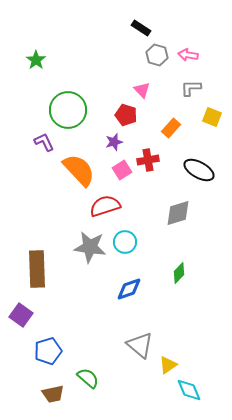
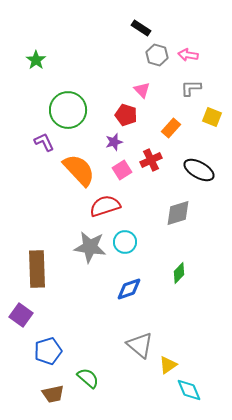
red cross: moved 3 px right; rotated 15 degrees counterclockwise
